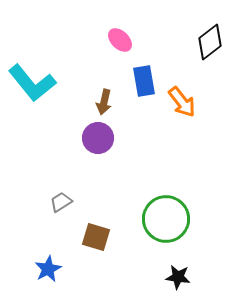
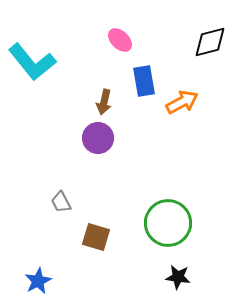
black diamond: rotated 24 degrees clockwise
cyan L-shape: moved 21 px up
orange arrow: rotated 80 degrees counterclockwise
gray trapezoid: rotated 85 degrees counterclockwise
green circle: moved 2 px right, 4 px down
blue star: moved 10 px left, 12 px down
